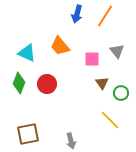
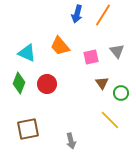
orange line: moved 2 px left, 1 px up
pink square: moved 1 px left, 2 px up; rotated 14 degrees counterclockwise
brown square: moved 5 px up
